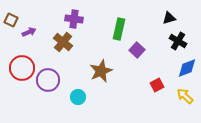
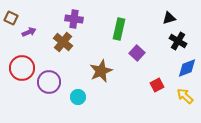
brown square: moved 2 px up
purple square: moved 3 px down
purple circle: moved 1 px right, 2 px down
